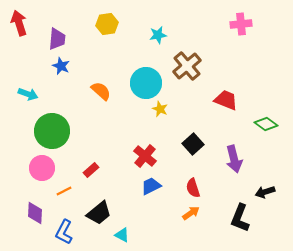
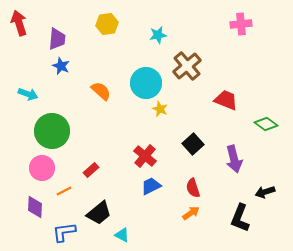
purple diamond: moved 6 px up
blue L-shape: rotated 55 degrees clockwise
